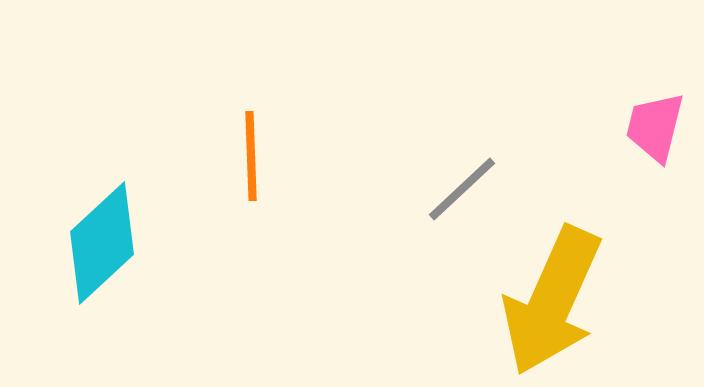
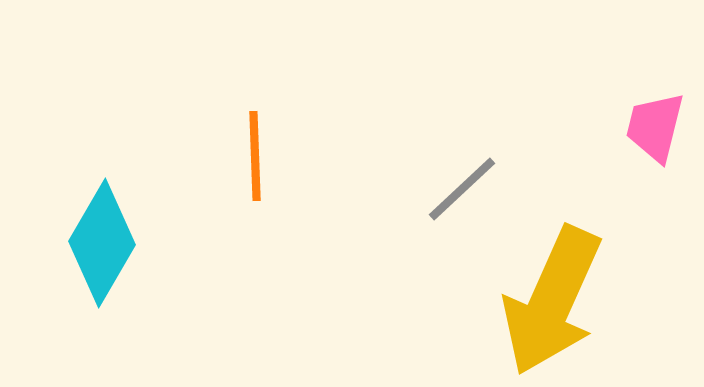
orange line: moved 4 px right
cyan diamond: rotated 17 degrees counterclockwise
